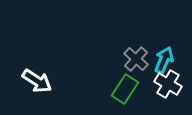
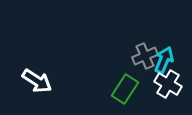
gray cross: moved 9 px right, 3 px up; rotated 25 degrees clockwise
